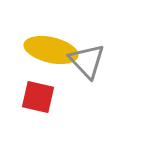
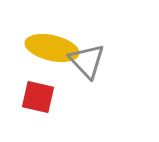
yellow ellipse: moved 1 px right, 2 px up
